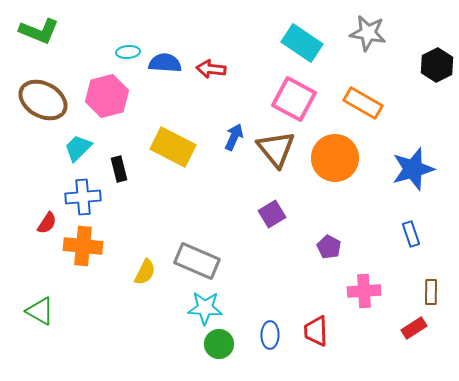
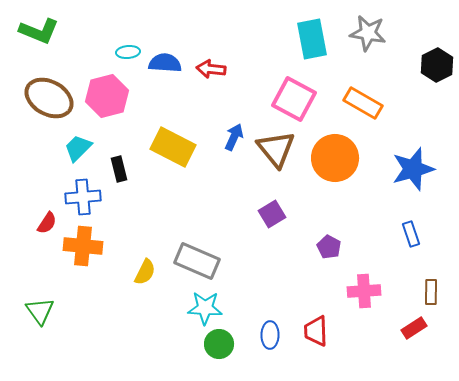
cyan rectangle: moved 10 px right, 4 px up; rotated 45 degrees clockwise
brown ellipse: moved 6 px right, 2 px up
green triangle: rotated 24 degrees clockwise
